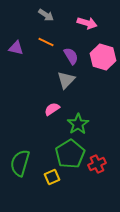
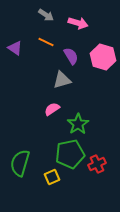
pink arrow: moved 9 px left
purple triangle: moved 1 px left; rotated 21 degrees clockwise
gray triangle: moved 4 px left; rotated 30 degrees clockwise
green pentagon: rotated 20 degrees clockwise
